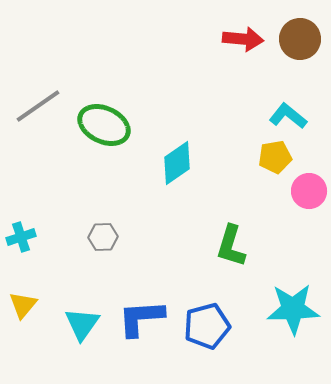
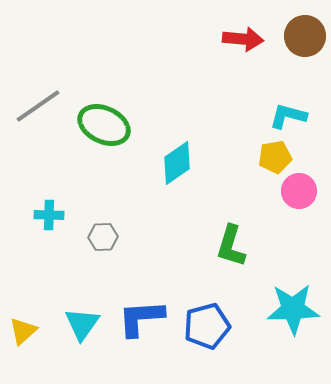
brown circle: moved 5 px right, 3 px up
cyan L-shape: rotated 24 degrees counterclockwise
pink circle: moved 10 px left
cyan cross: moved 28 px right, 22 px up; rotated 20 degrees clockwise
yellow triangle: moved 26 px down; rotated 8 degrees clockwise
